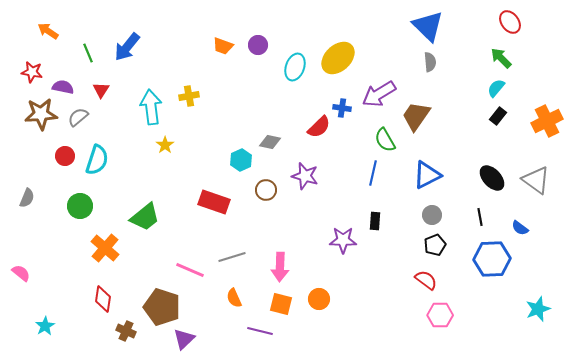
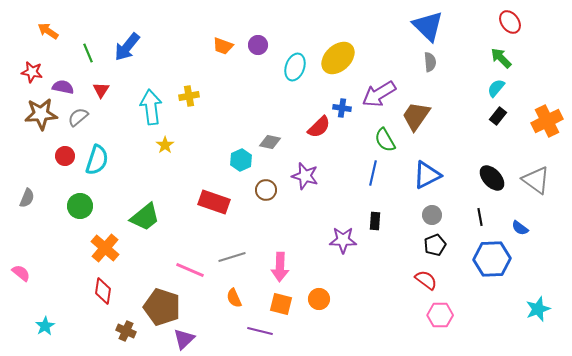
red diamond at (103, 299): moved 8 px up
